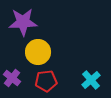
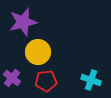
purple star: rotated 12 degrees counterclockwise
cyan cross: rotated 30 degrees counterclockwise
